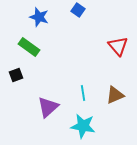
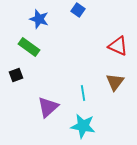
blue star: moved 2 px down
red triangle: rotated 25 degrees counterclockwise
brown triangle: moved 13 px up; rotated 30 degrees counterclockwise
